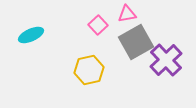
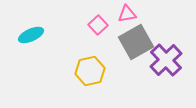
yellow hexagon: moved 1 px right, 1 px down
